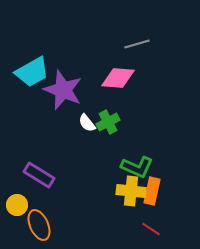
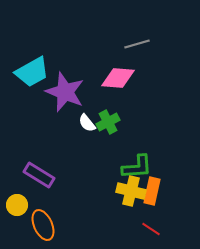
purple star: moved 2 px right, 2 px down
green L-shape: rotated 28 degrees counterclockwise
yellow cross: rotated 8 degrees clockwise
orange ellipse: moved 4 px right
